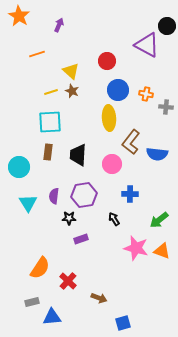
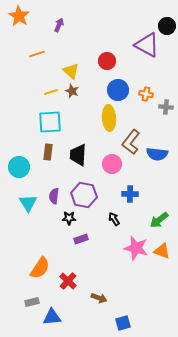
purple hexagon: rotated 20 degrees clockwise
